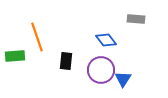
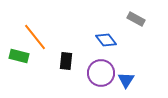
gray rectangle: rotated 24 degrees clockwise
orange line: moved 2 px left; rotated 20 degrees counterclockwise
green rectangle: moved 4 px right; rotated 18 degrees clockwise
purple circle: moved 3 px down
blue triangle: moved 3 px right, 1 px down
